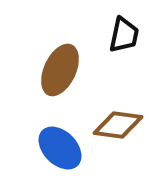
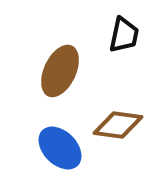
brown ellipse: moved 1 px down
